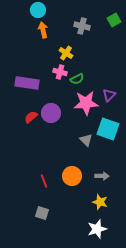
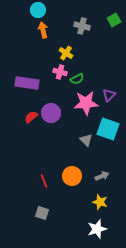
gray arrow: rotated 24 degrees counterclockwise
